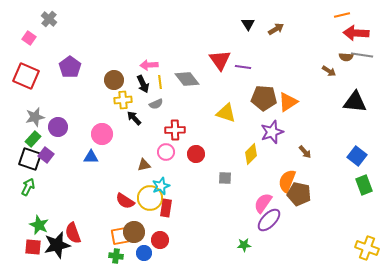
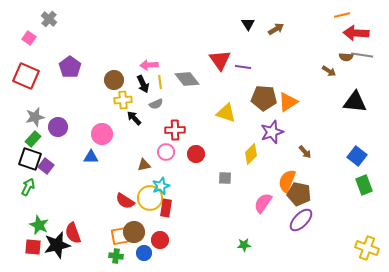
purple square at (46, 155): moved 11 px down
purple ellipse at (269, 220): moved 32 px right
